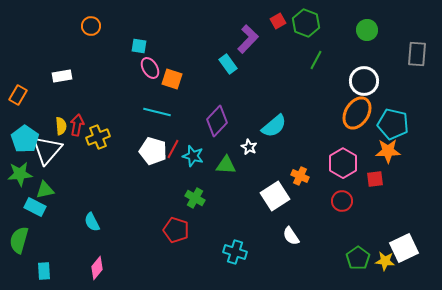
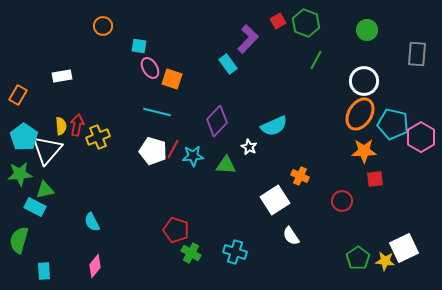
orange circle at (91, 26): moved 12 px right
orange ellipse at (357, 113): moved 3 px right, 1 px down
cyan semicircle at (274, 126): rotated 16 degrees clockwise
cyan pentagon at (25, 139): moved 1 px left, 2 px up
orange star at (388, 151): moved 24 px left
cyan star at (193, 156): rotated 20 degrees counterclockwise
pink hexagon at (343, 163): moved 78 px right, 26 px up
white square at (275, 196): moved 4 px down
green cross at (195, 198): moved 4 px left, 55 px down
pink diamond at (97, 268): moved 2 px left, 2 px up
